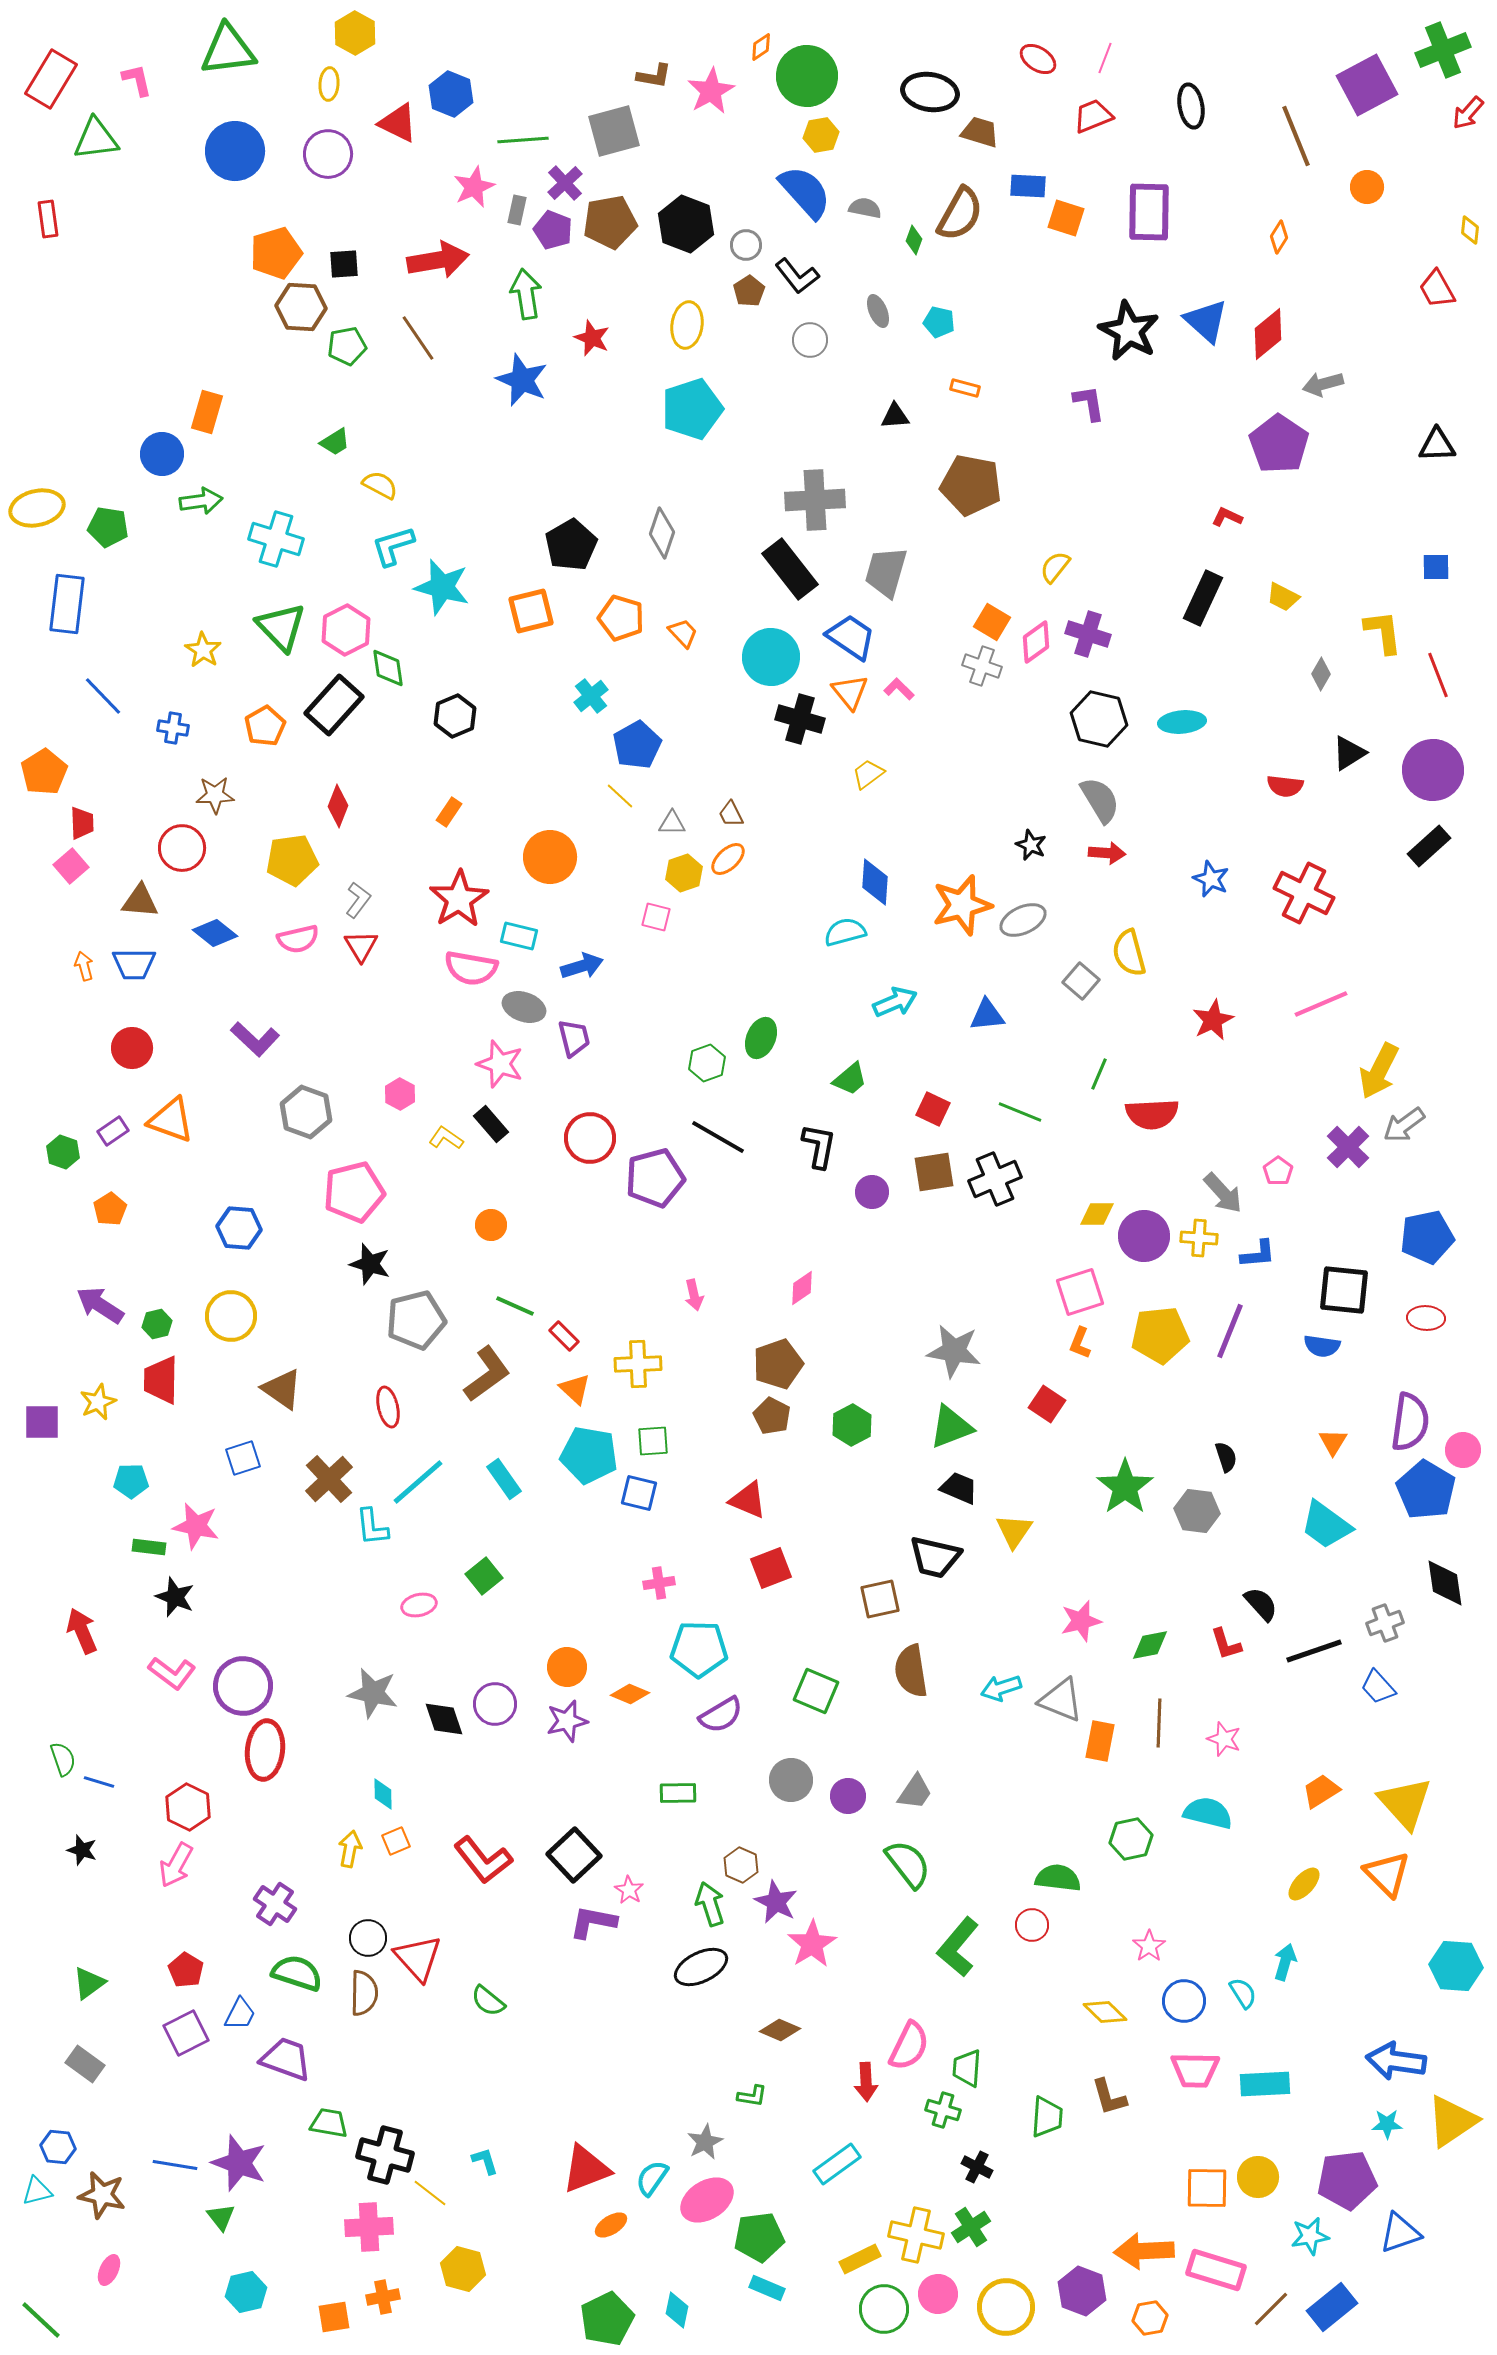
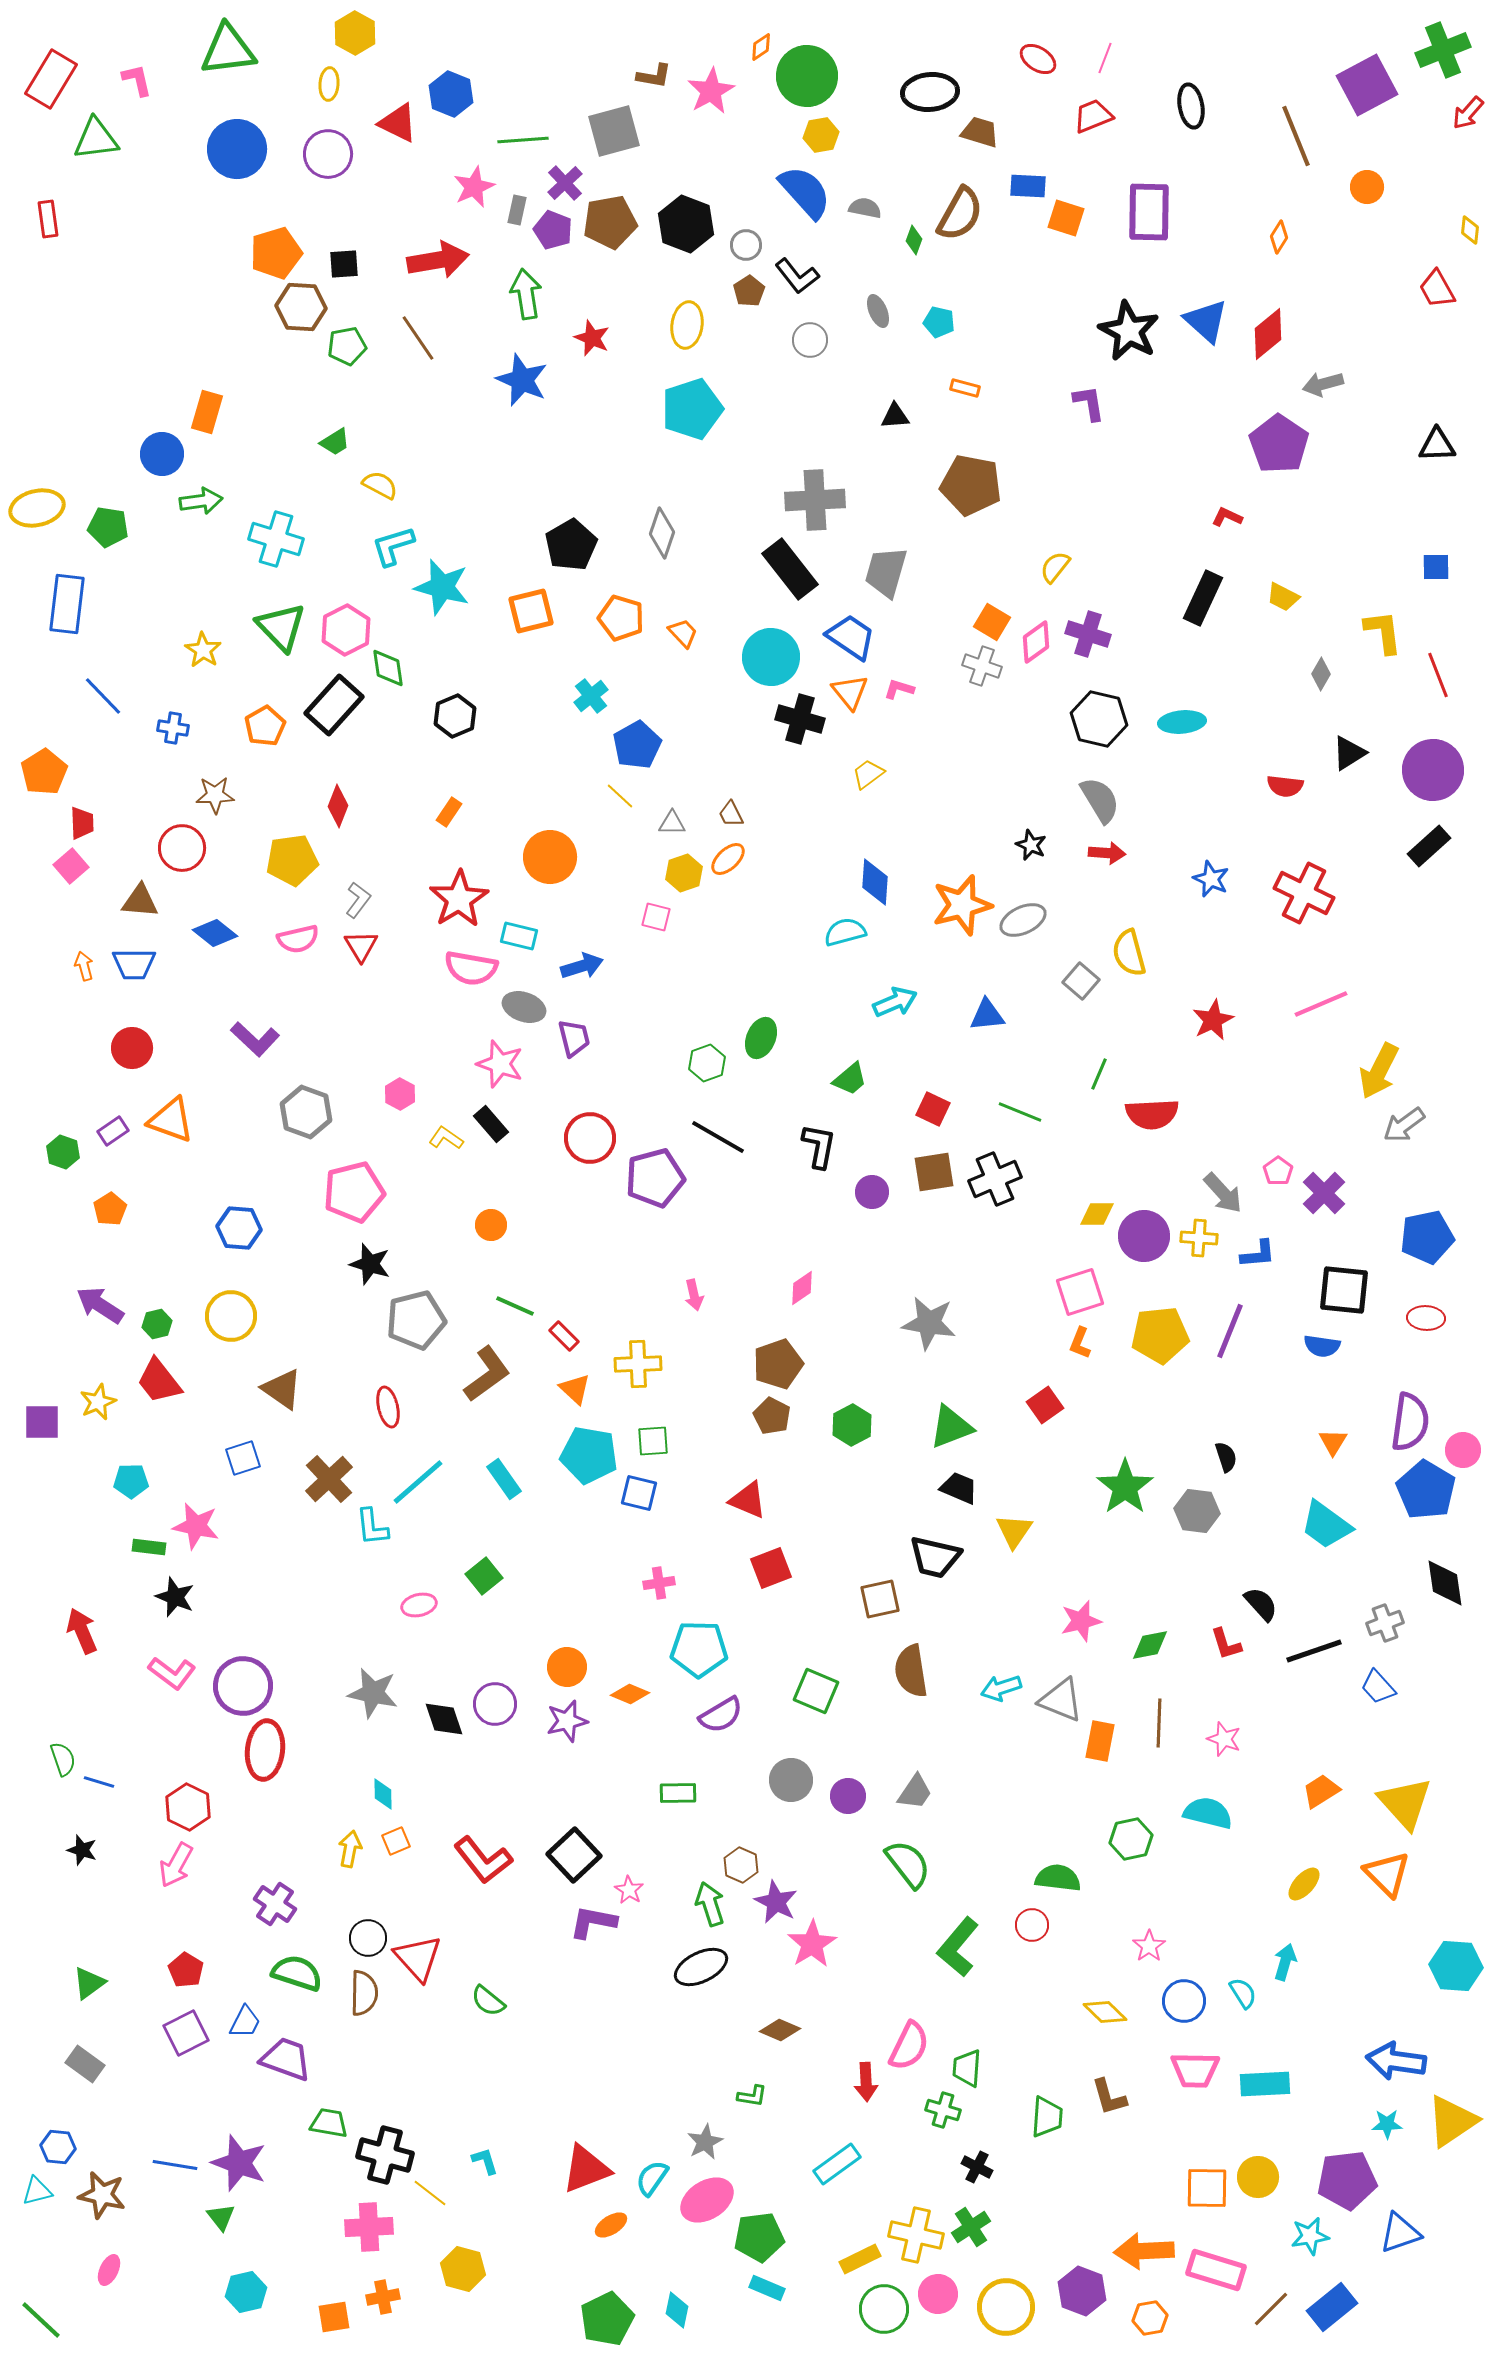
black ellipse at (930, 92): rotated 14 degrees counterclockwise
blue circle at (235, 151): moved 2 px right, 2 px up
pink L-shape at (899, 689): rotated 28 degrees counterclockwise
purple cross at (1348, 1147): moved 24 px left, 46 px down
gray star at (954, 1351): moved 25 px left, 28 px up
red trapezoid at (161, 1380): moved 2 px left, 1 px down; rotated 39 degrees counterclockwise
red square at (1047, 1404): moved 2 px left, 1 px down; rotated 21 degrees clockwise
blue trapezoid at (240, 2014): moved 5 px right, 8 px down
